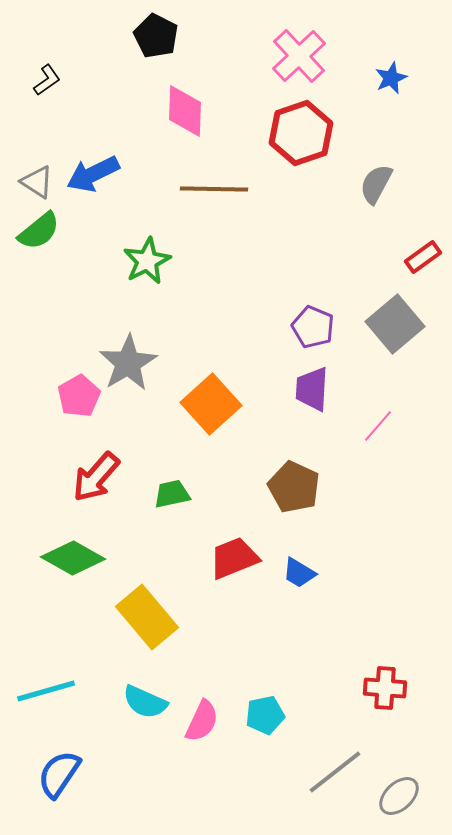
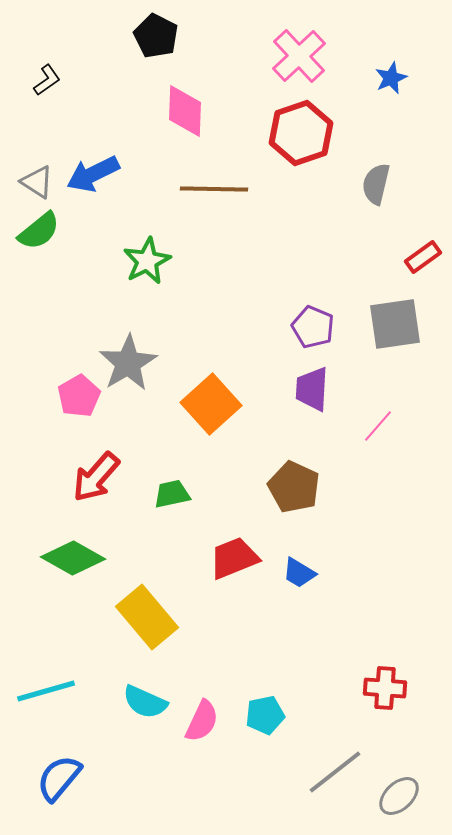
gray semicircle: rotated 15 degrees counterclockwise
gray square: rotated 32 degrees clockwise
blue semicircle: moved 4 px down; rotated 6 degrees clockwise
